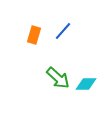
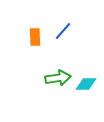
orange rectangle: moved 1 px right, 2 px down; rotated 18 degrees counterclockwise
green arrow: rotated 50 degrees counterclockwise
